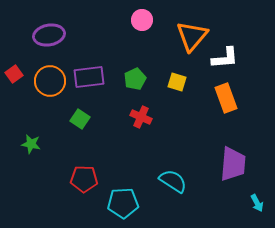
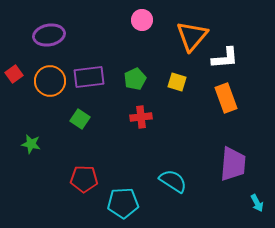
red cross: rotated 30 degrees counterclockwise
